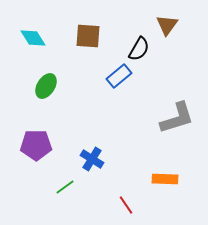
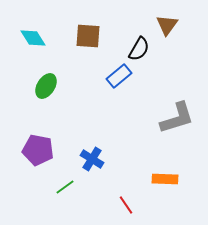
purple pentagon: moved 2 px right, 5 px down; rotated 12 degrees clockwise
